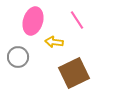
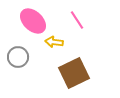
pink ellipse: rotated 64 degrees counterclockwise
